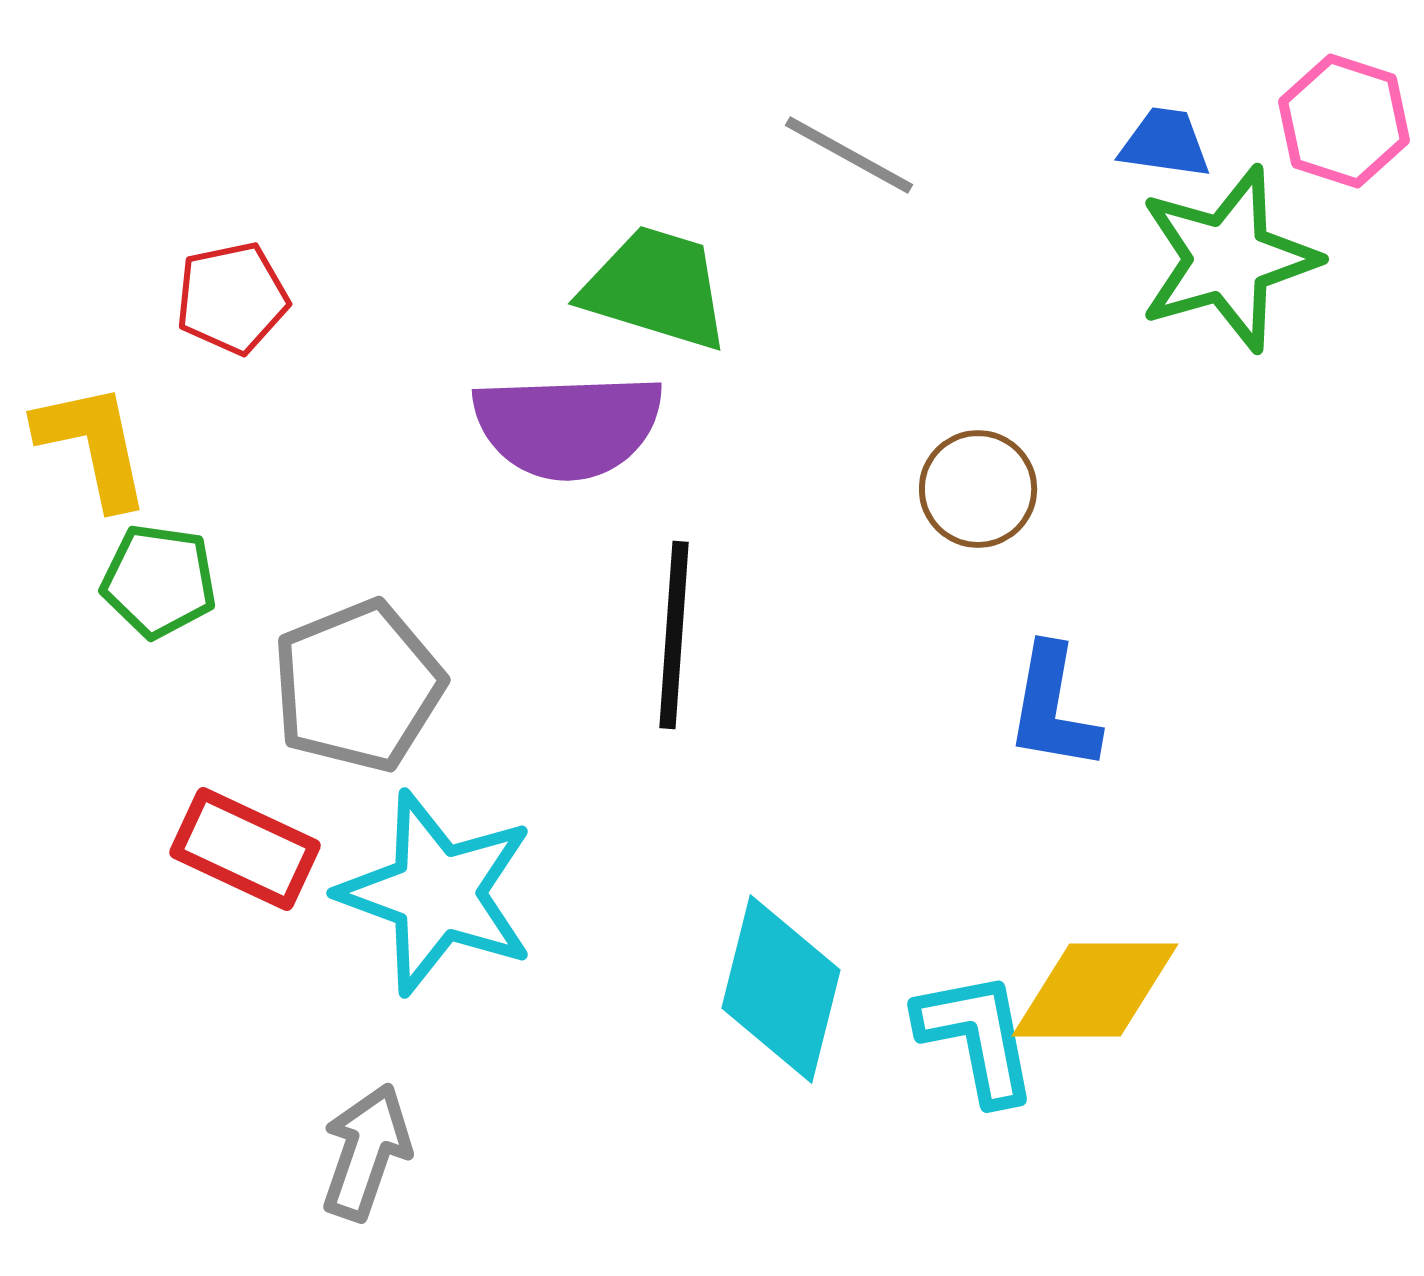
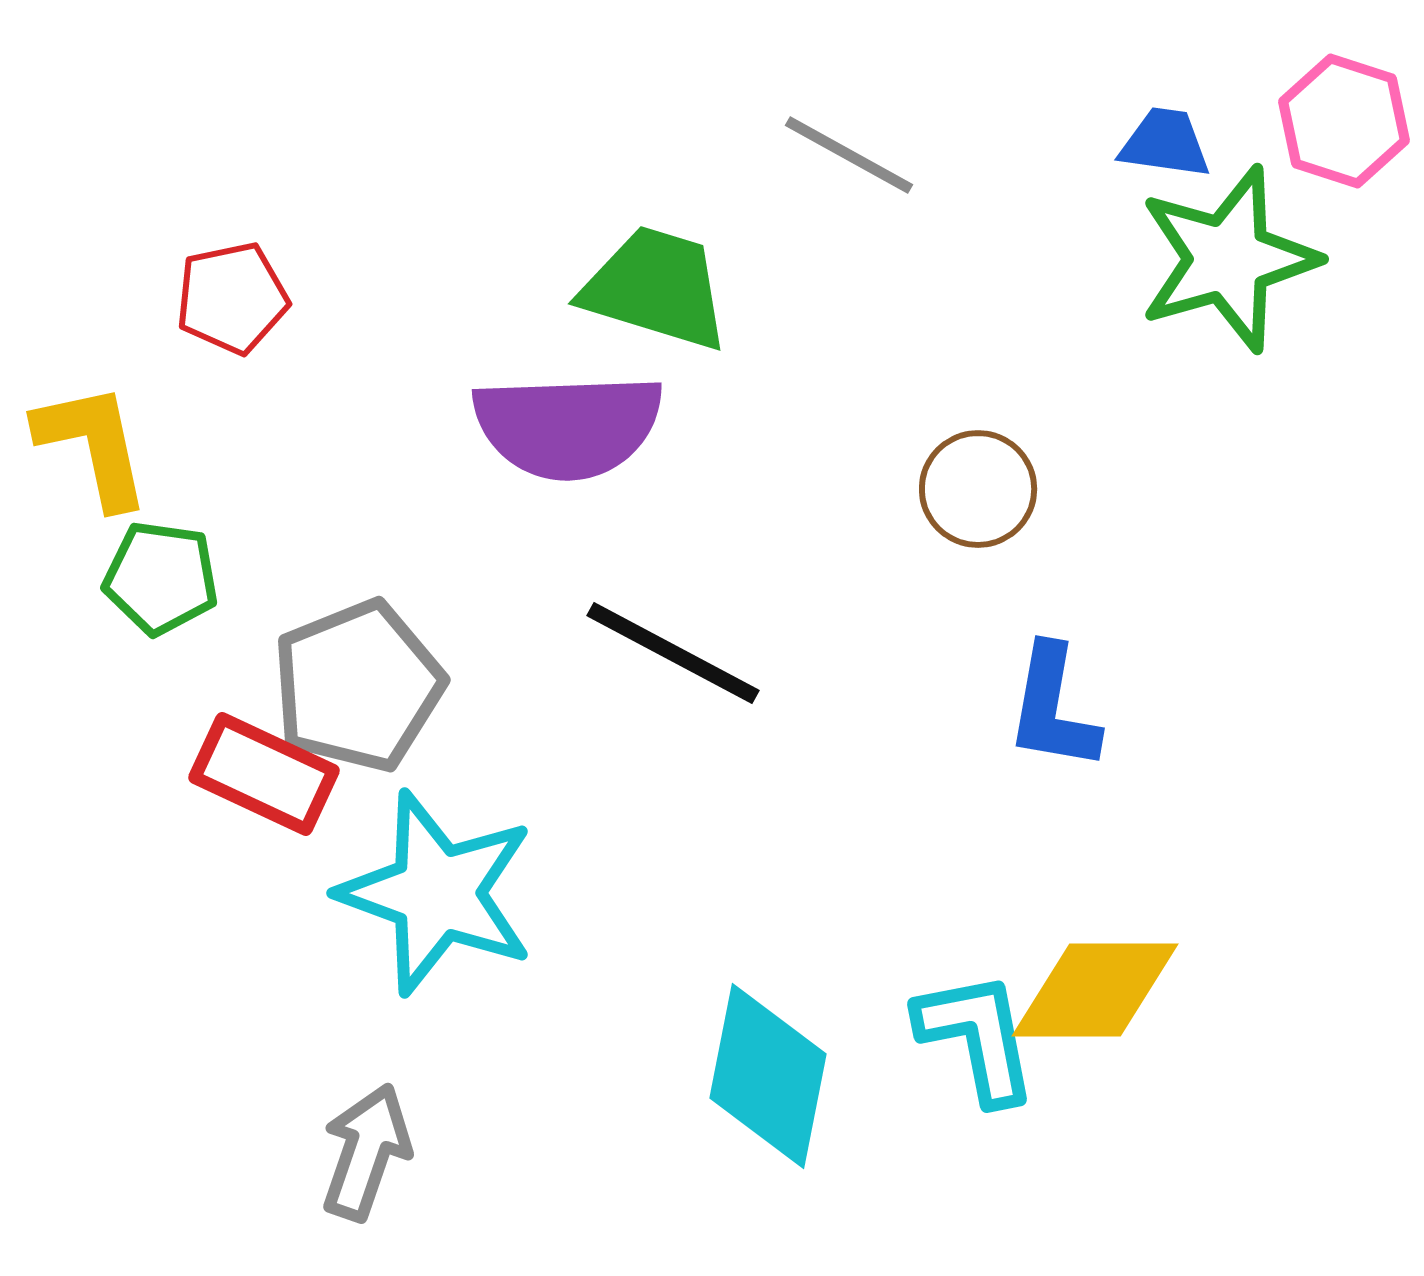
green pentagon: moved 2 px right, 3 px up
black line: moved 1 px left, 18 px down; rotated 66 degrees counterclockwise
red rectangle: moved 19 px right, 75 px up
cyan diamond: moved 13 px left, 87 px down; rotated 3 degrees counterclockwise
